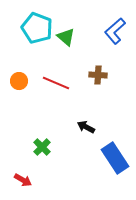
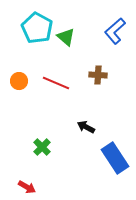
cyan pentagon: rotated 8 degrees clockwise
red arrow: moved 4 px right, 7 px down
